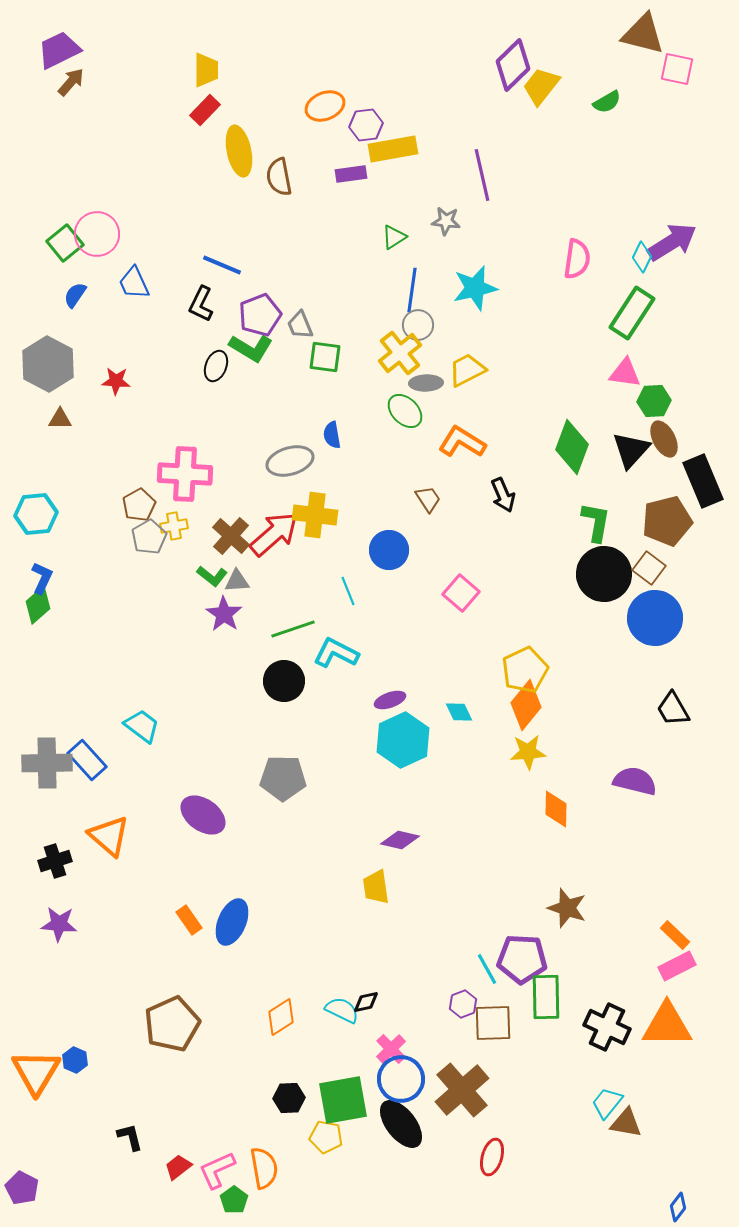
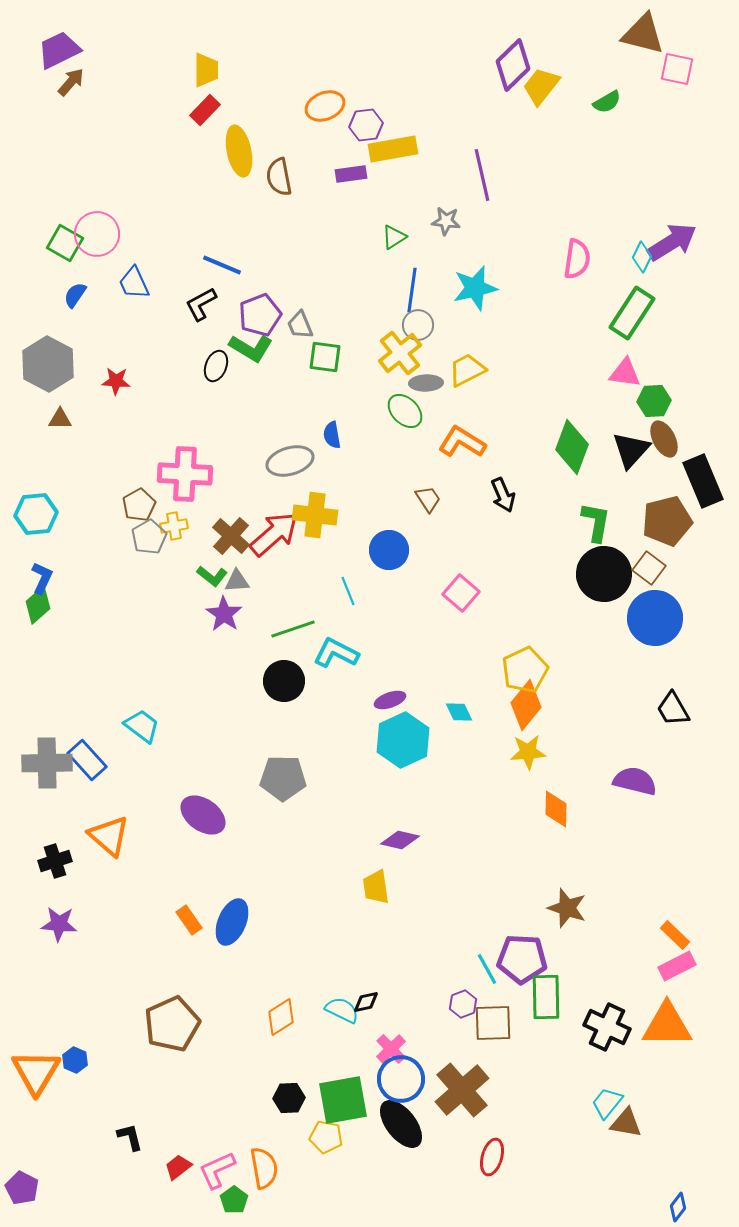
green square at (65, 243): rotated 21 degrees counterclockwise
black L-shape at (201, 304): rotated 36 degrees clockwise
